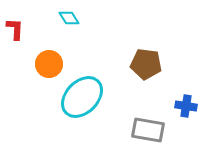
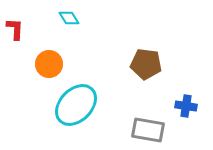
cyan ellipse: moved 6 px left, 8 px down
